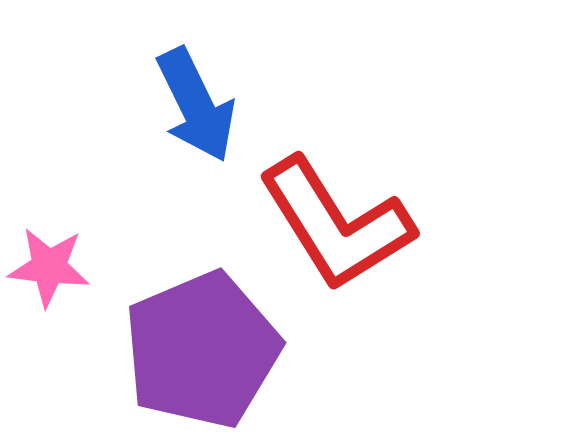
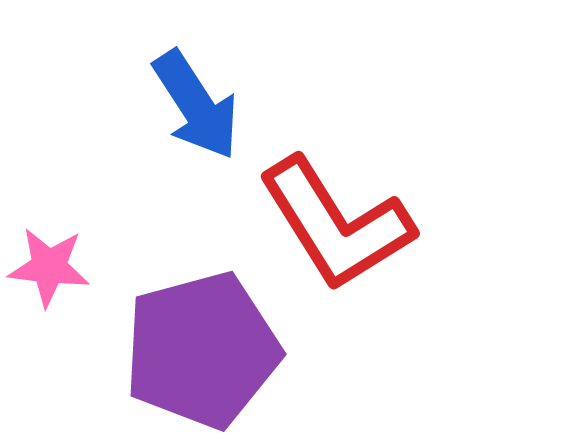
blue arrow: rotated 7 degrees counterclockwise
purple pentagon: rotated 8 degrees clockwise
